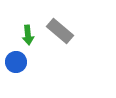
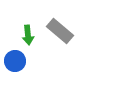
blue circle: moved 1 px left, 1 px up
